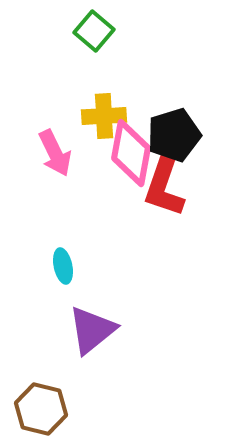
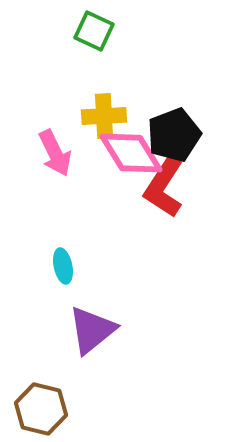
green square: rotated 15 degrees counterclockwise
black pentagon: rotated 4 degrees counterclockwise
pink diamond: rotated 42 degrees counterclockwise
red L-shape: rotated 14 degrees clockwise
